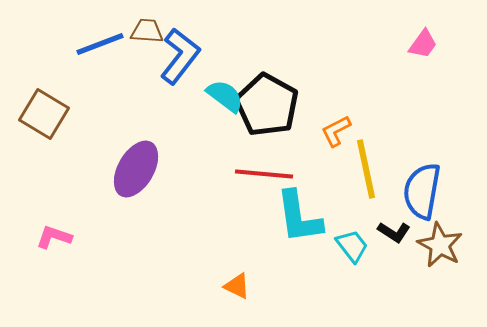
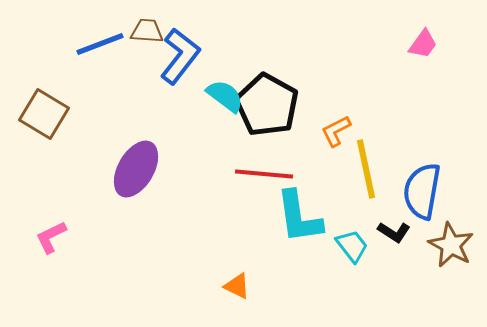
pink L-shape: moved 3 px left; rotated 45 degrees counterclockwise
brown star: moved 11 px right
